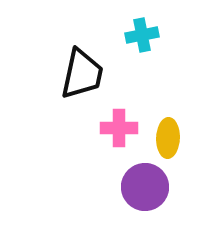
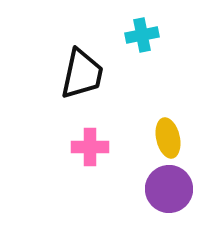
pink cross: moved 29 px left, 19 px down
yellow ellipse: rotated 15 degrees counterclockwise
purple circle: moved 24 px right, 2 px down
